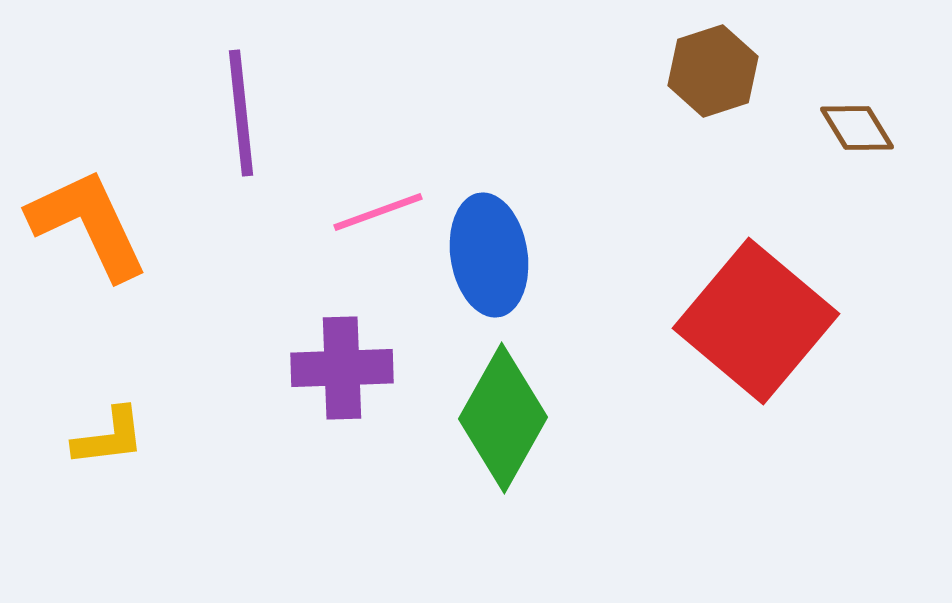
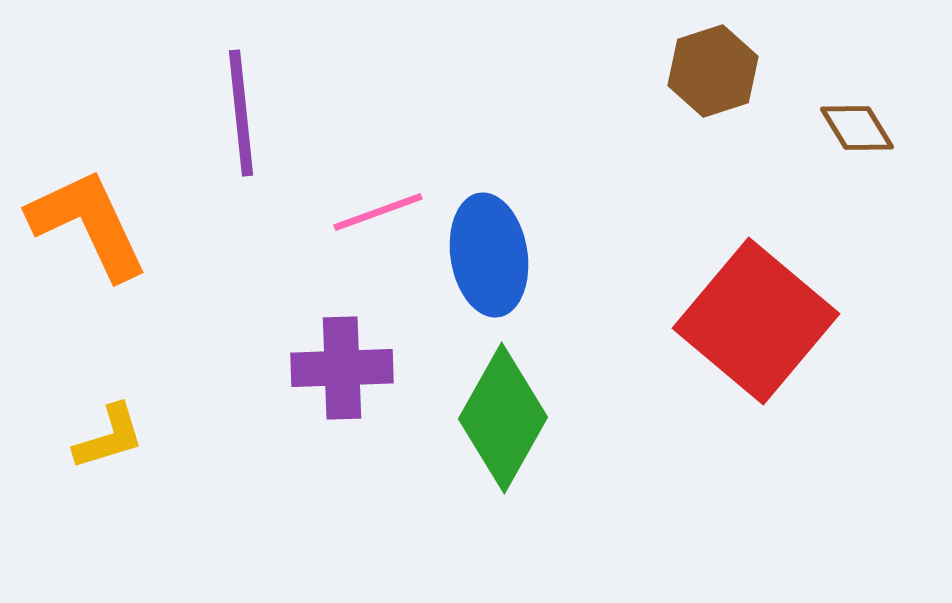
yellow L-shape: rotated 10 degrees counterclockwise
